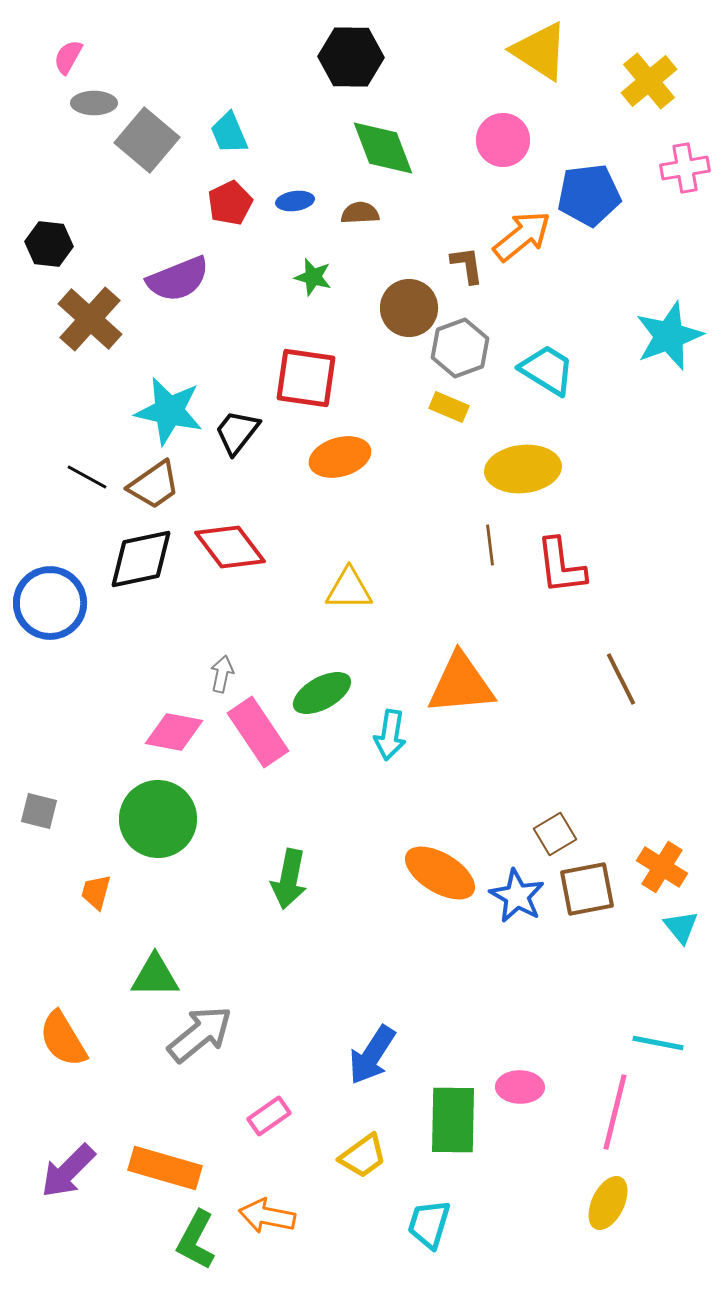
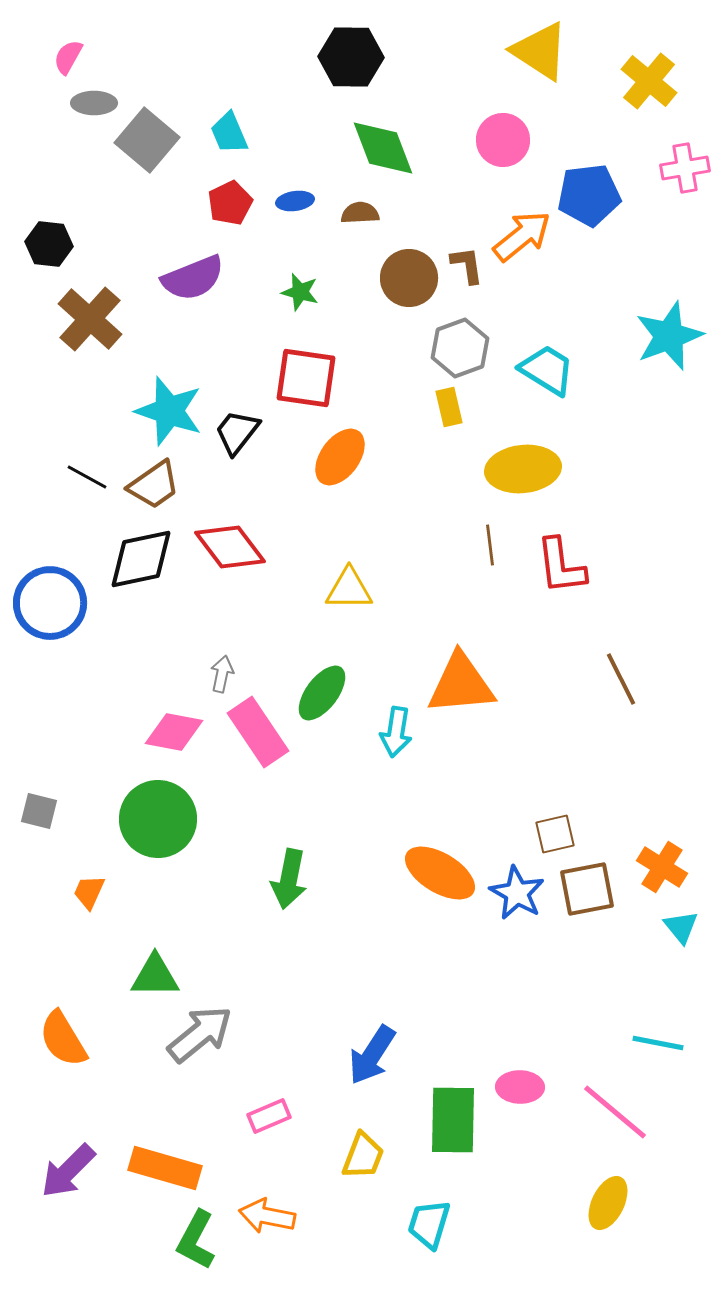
yellow cross at (649, 81): rotated 10 degrees counterclockwise
green star at (313, 277): moved 13 px left, 15 px down
purple semicircle at (178, 279): moved 15 px right, 1 px up
brown circle at (409, 308): moved 30 px up
yellow rectangle at (449, 407): rotated 54 degrees clockwise
cyan star at (169, 411): rotated 6 degrees clockwise
orange ellipse at (340, 457): rotated 38 degrees counterclockwise
green ellipse at (322, 693): rotated 24 degrees counterclockwise
cyan arrow at (390, 735): moved 6 px right, 3 px up
brown square at (555, 834): rotated 18 degrees clockwise
orange trapezoid at (96, 892): moved 7 px left; rotated 9 degrees clockwise
blue star at (517, 896): moved 3 px up
pink line at (615, 1112): rotated 64 degrees counterclockwise
pink rectangle at (269, 1116): rotated 12 degrees clockwise
yellow trapezoid at (363, 1156): rotated 33 degrees counterclockwise
